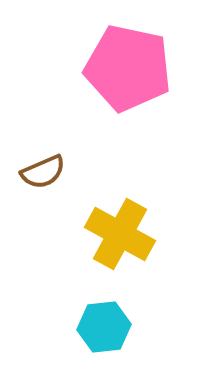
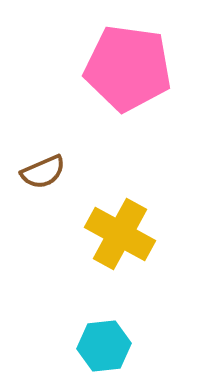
pink pentagon: rotated 4 degrees counterclockwise
cyan hexagon: moved 19 px down
